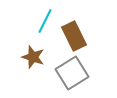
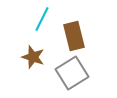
cyan line: moved 3 px left, 2 px up
brown rectangle: rotated 12 degrees clockwise
